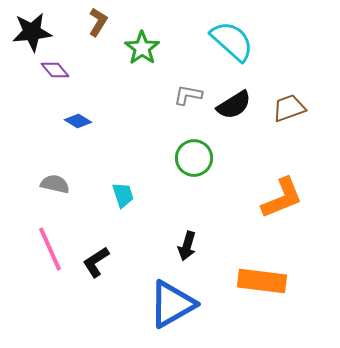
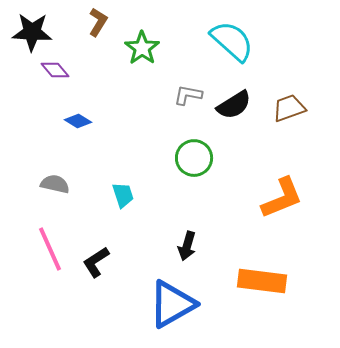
black star: rotated 9 degrees clockwise
